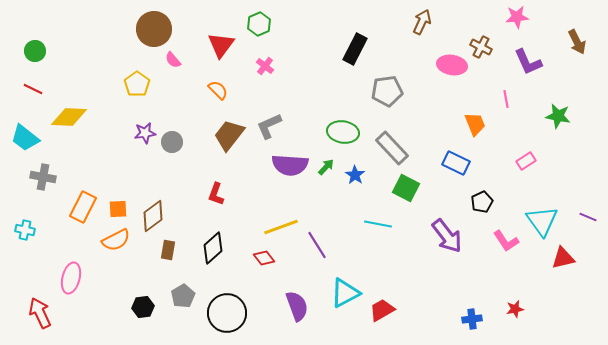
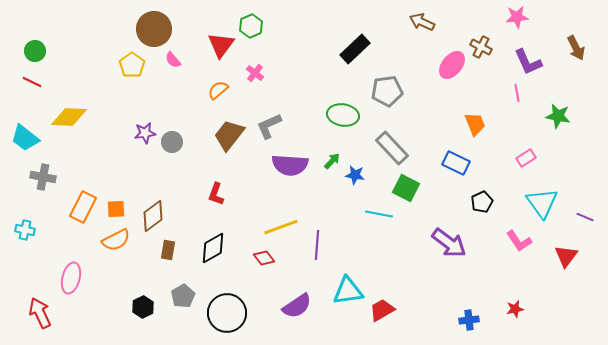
brown arrow at (422, 22): rotated 90 degrees counterclockwise
green hexagon at (259, 24): moved 8 px left, 2 px down
brown arrow at (577, 42): moved 1 px left, 6 px down
black rectangle at (355, 49): rotated 20 degrees clockwise
pink ellipse at (452, 65): rotated 60 degrees counterclockwise
pink cross at (265, 66): moved 10 px left, 7 px down
yellow pentagon at (137, 84): moved 5 px left, 19 px up
red line at (33, 89): moved 1 px left, 7 px up
orange semicircle at (218, 90): rotated 85 degrees counterclockwise
pink line at (506, 99): moved 11 px right, 6 px up
green ellipse at (343, 132): moved 17 px up
pink rectangle at (526, 161): moved 3 px up
green arrow at (326, 167): moved 6 px right, 6 px up
blue star at (355, 175): rotated 24 degrees counterclockwise
orange square at (118, 209): moved 2 px left
purple line at (588, 217): moved 3 px left
cyan triangle at (542, 221): moved 18 px up
cyan line at (378, 224): moved 1 px right, 10 px up
purple arrow at (447, 236): moved 2 px right, 7 px down; rotated 15 degrees counterclockwise
pink L-shape at (506, 241): moved 13 px right
purple line at (317, 245): rotated 36 degrees clockwise
black diamond at (213, 248): rotated 12 degrees clockwise
red triangle at (563, 258): moved 3 px right, 2 px up; rotated 40 degrees counterclockwise
cyan triangle at (345, 293): moved 3 px right, 2 px up; rotated 20 degrees clockwise
purple semicircle at (297, 306): rotated 76 degrees clockwise
black hexagon at (143, 307): rotated 20 degrees counterclockwise
blue cross at (472, 319): moved 3 px left, 1 px down
